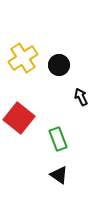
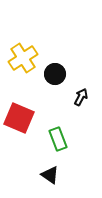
black circle: moved 4 px left, 9 px down
black arrow: rotated 54 degrees clockwise
red square: rotated 16 degrees counterclockwise
black triangle: moved 9 px left
